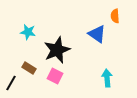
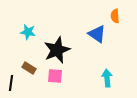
pink square: rotated 21 degrees counterclockwise
black line: rotated 21 degrees counterclockwise
